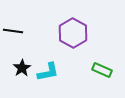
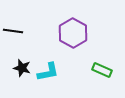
black star: rotated 24 degrees counterclockwise
